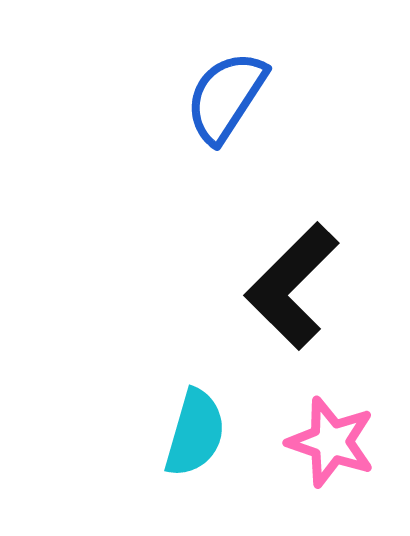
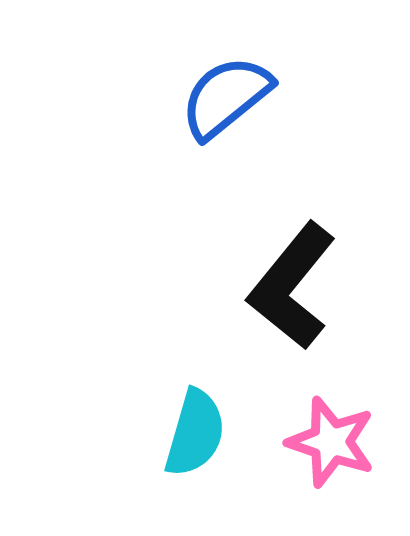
blue semicircle: rotated 18 degrees clockwise
black L-shape: rotated 6 degrees counterclockwise
